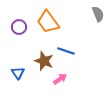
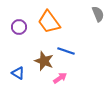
orange trapezoid: moved 1 px right
blue triangle: rotated 24 degrees counterclockwise
pink arrow: moved 1 px up
